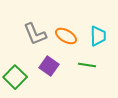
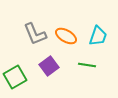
cyan trapezoid: rotated 20 degrees clockwise
purple square: rotated 18 degrees clockwise
green square: rotated 15 degrees clockwise
